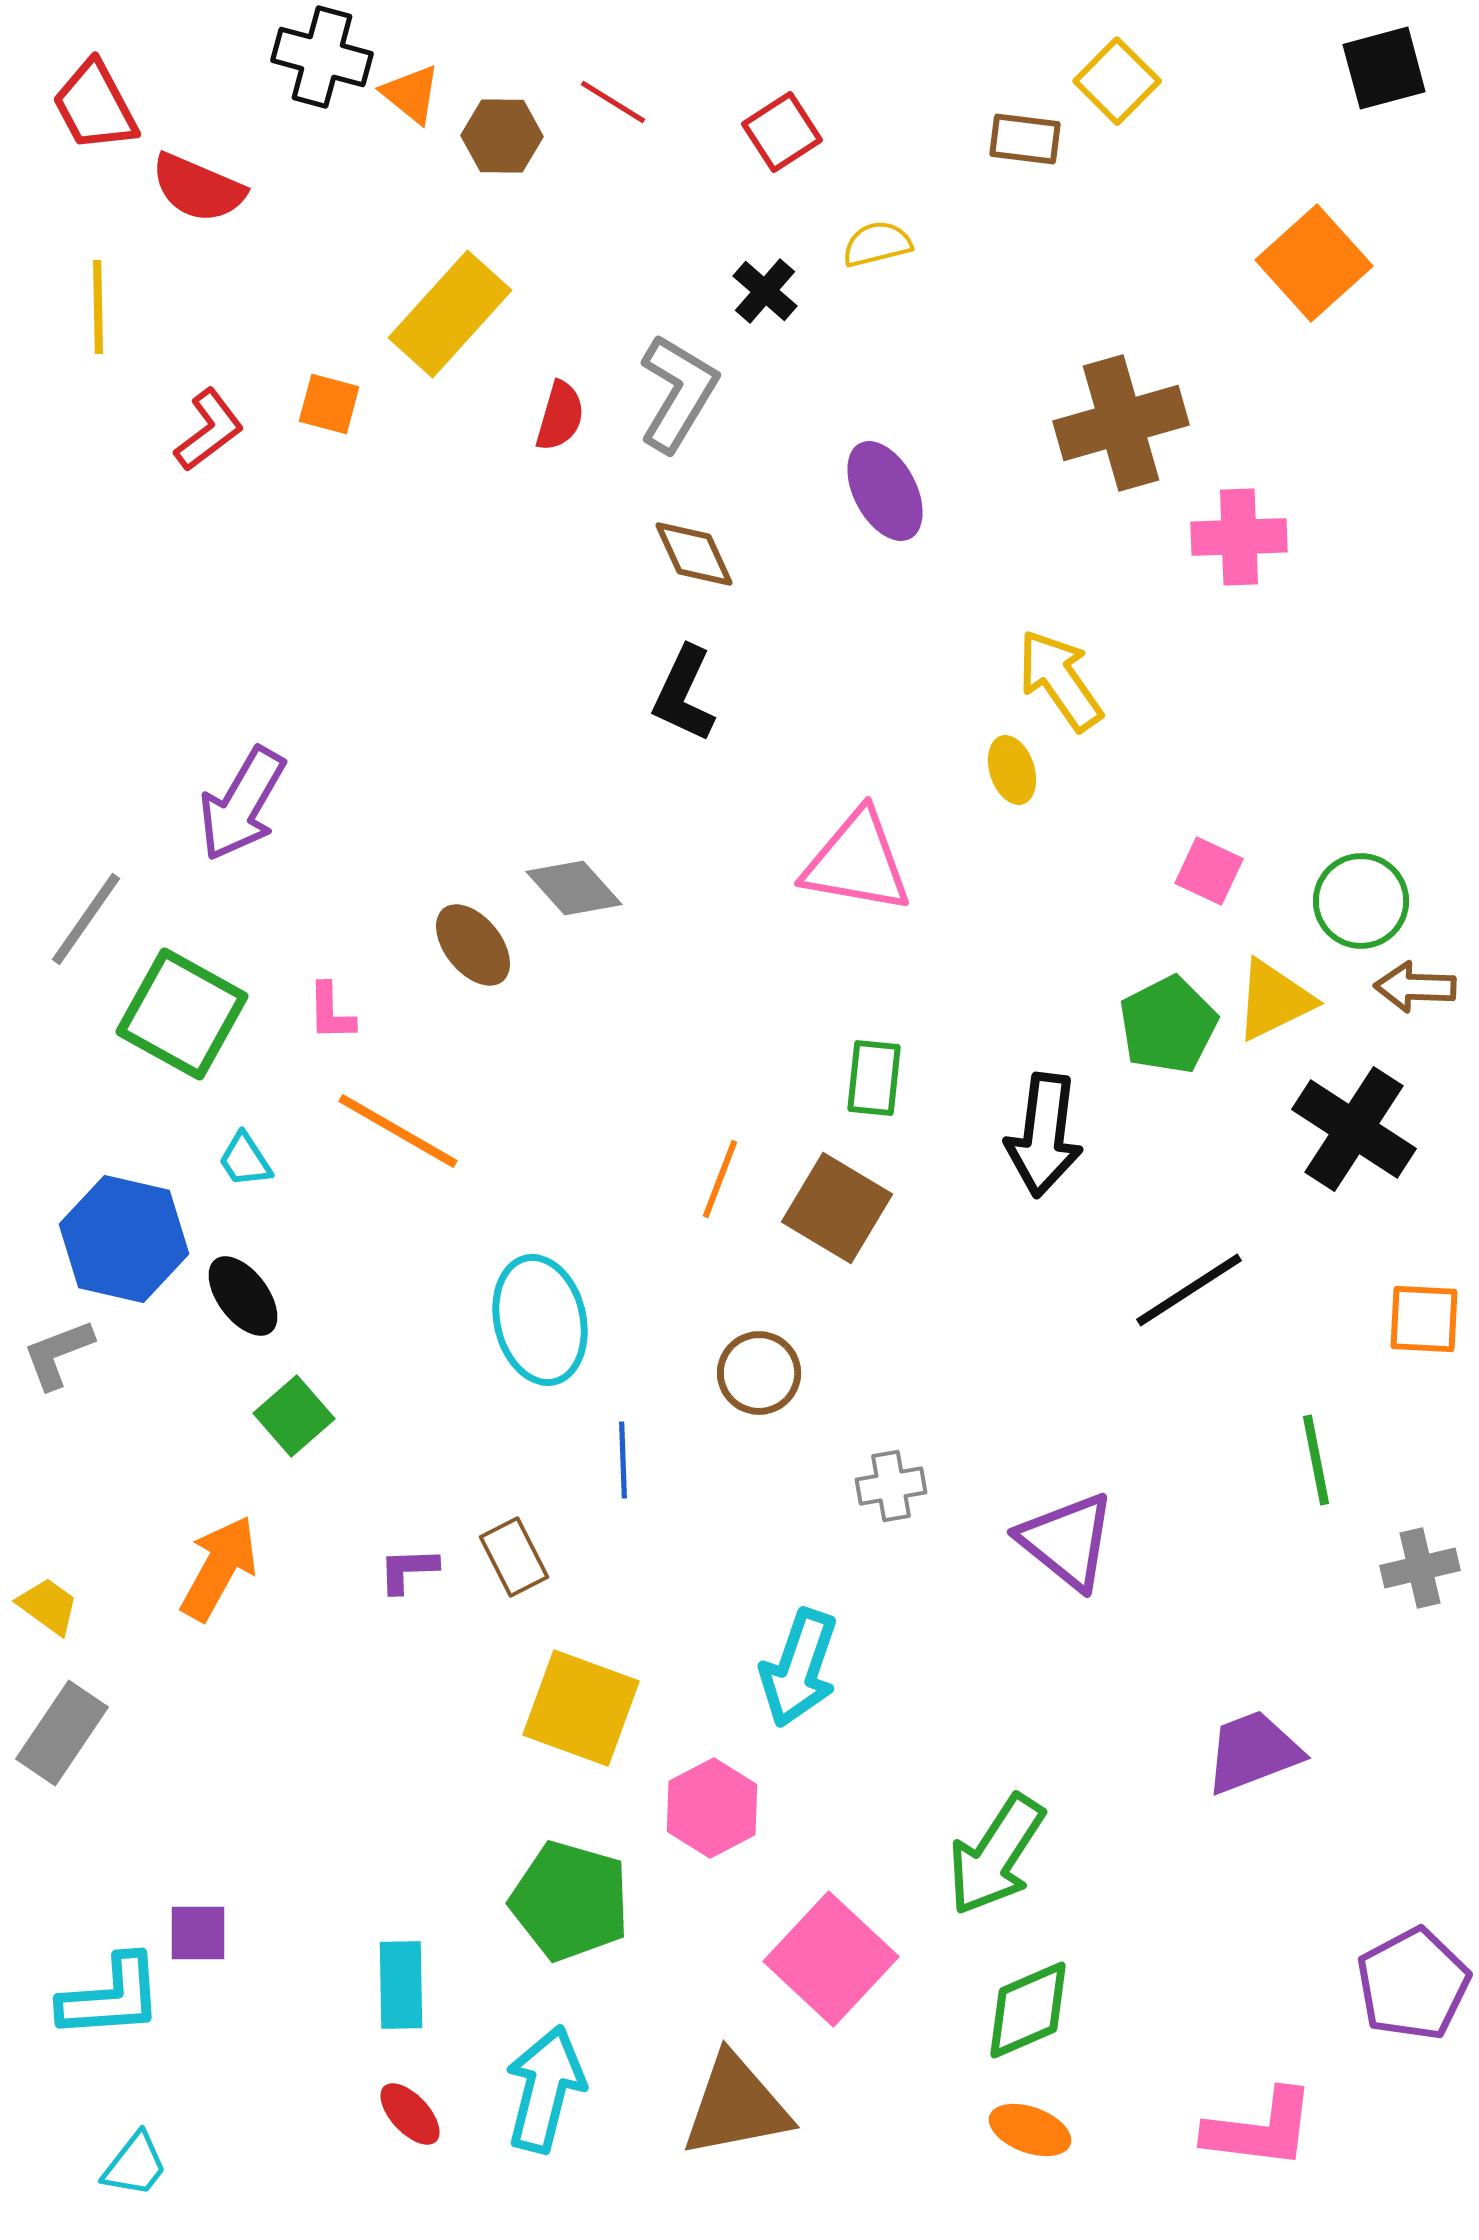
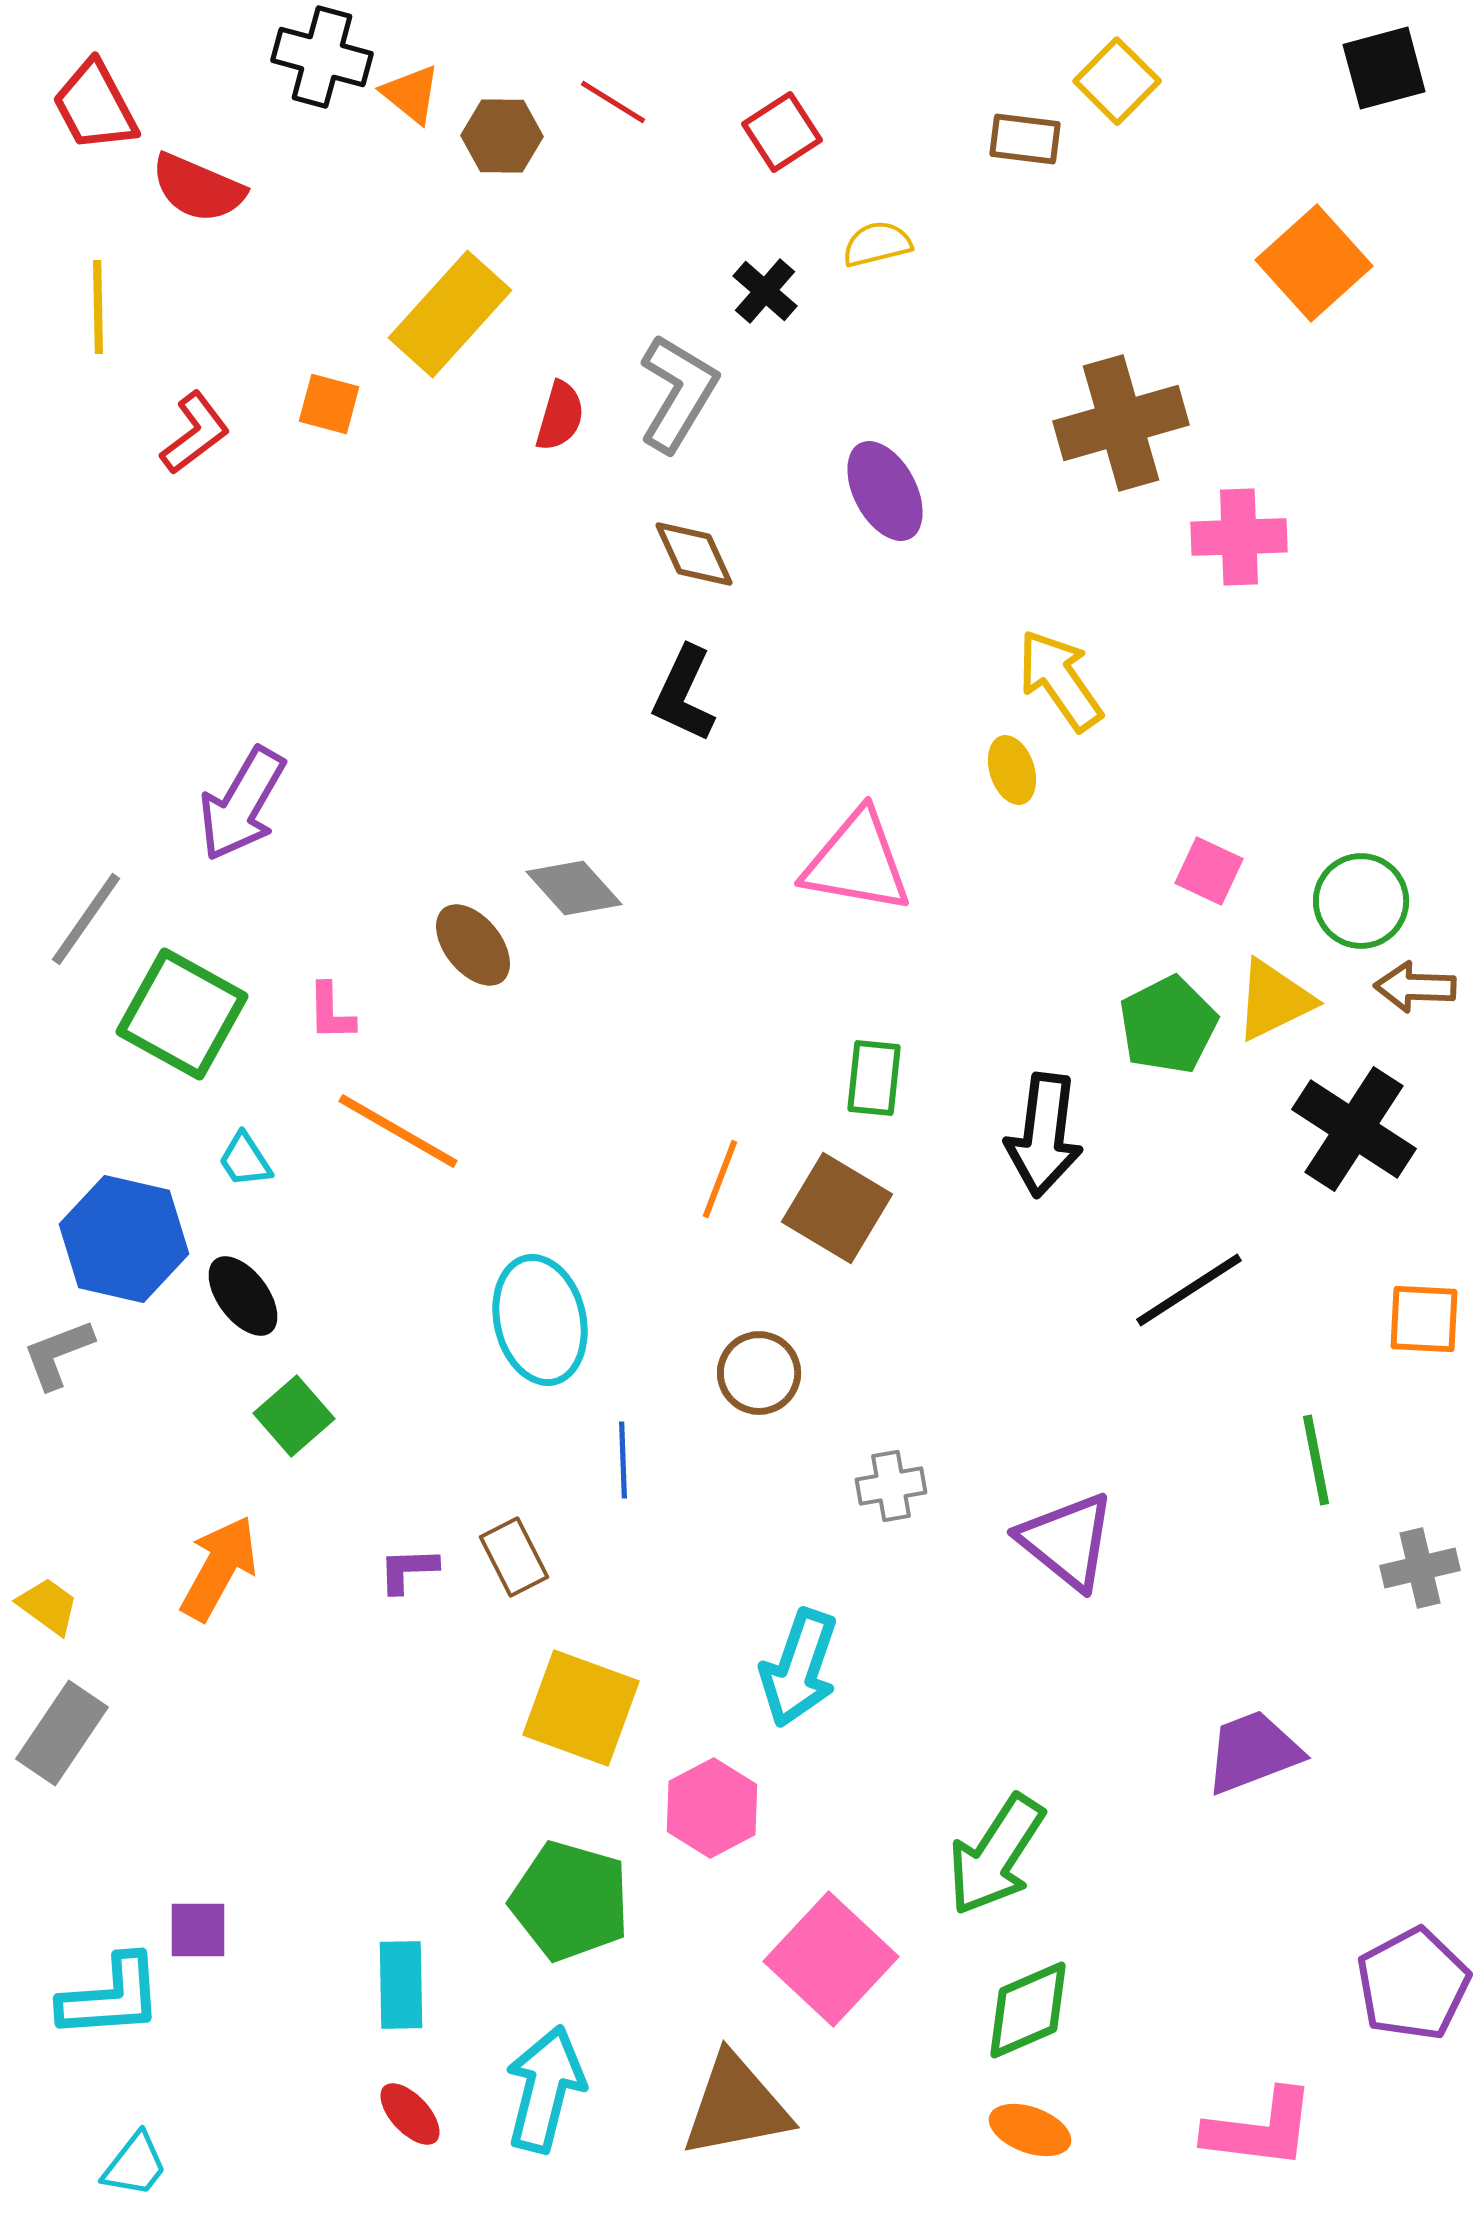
red L-shape at (209, 430): moved 14 px left, 3 px down
purple square at (198, 1933): moved 3 px up
